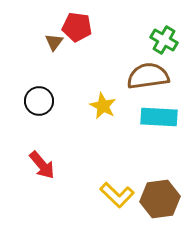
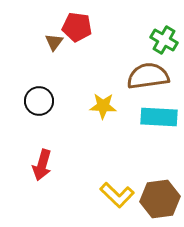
yellow star: rotated 24 degrees counterclockwise
red arrow: rotated 56 degrees clockwise
